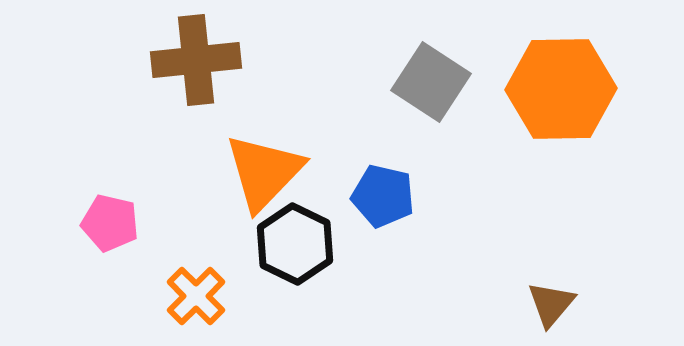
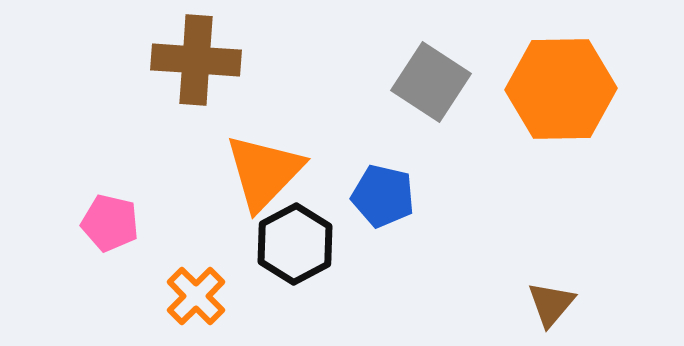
brown cross: rotated 10 degrees clockwise
black hexagon: rotated 6 degrees clockwise
